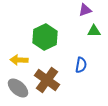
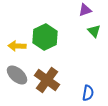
green triangle: rotated 48 degrees clockwise
yellow arrow: moved 2 px left, 14 px up
blue semicircle: moved 7 px right, 28 px down
gray ellipse: moved 1 px left, 13 px up
